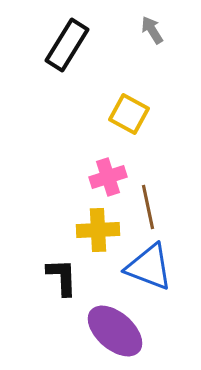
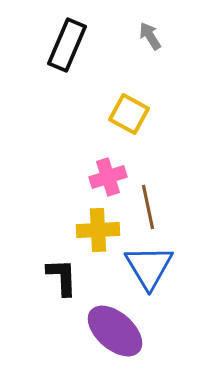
gray arrow: moved 2 px left, 6 px down
black rectangle: rotated 9 degrees counterclockwise
blue triangle: rotated 38 degrees clockwise
